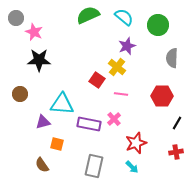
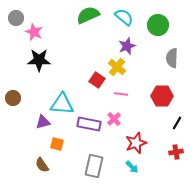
brown circle: moved 7 px left, 4 px down
